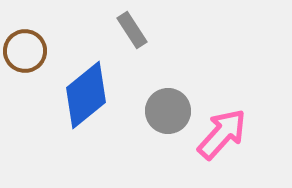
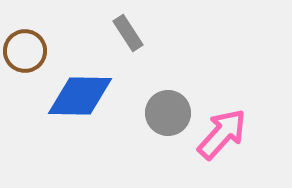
gray rectangle: moved 4 px left, 3 px down
blue diamond: moved 6 px left, 1 px down; rotated 40 degrees clockwise
gray circle: moved 2 px down
